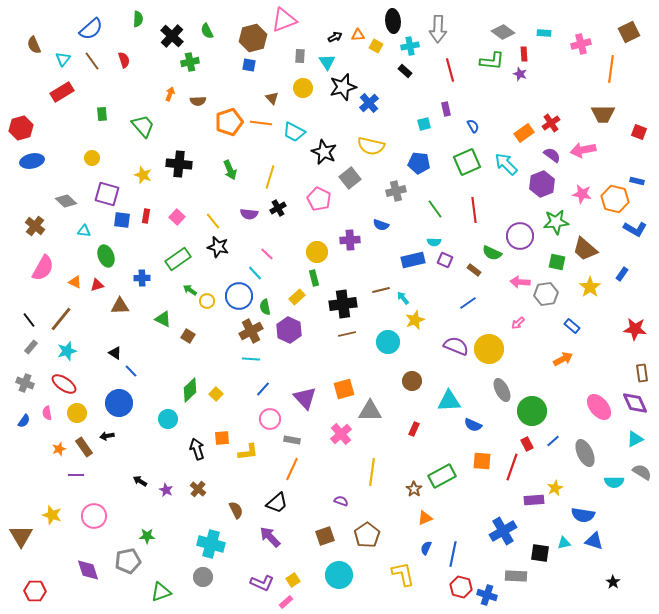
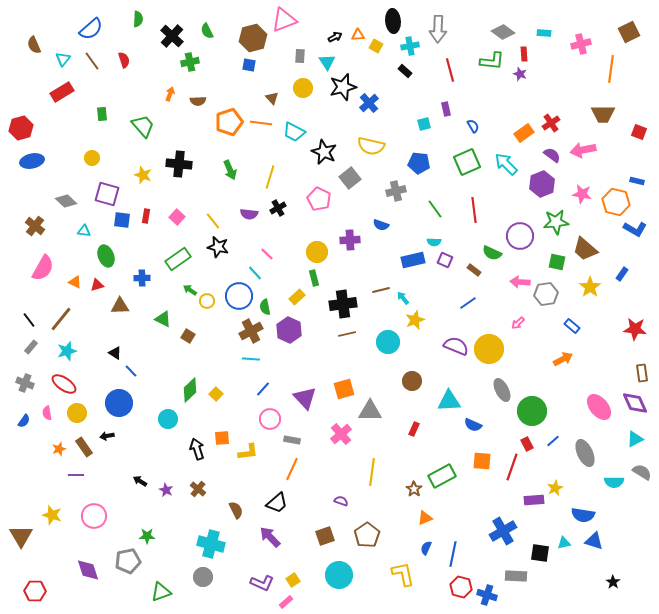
orange hexagon at (615, 199): moved 1 px right, 3 px down
